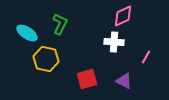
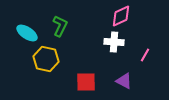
pink diamond: moved 2 px left
green L-shape: moved 2 px down
pink line: moved 1 px left, 2 px up
red square: moved 1 px left, 3 px down; rotated 15 degrees clockwise
